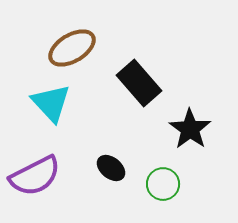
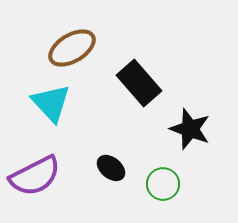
black star: rotated 15 degrees counterclockwise
